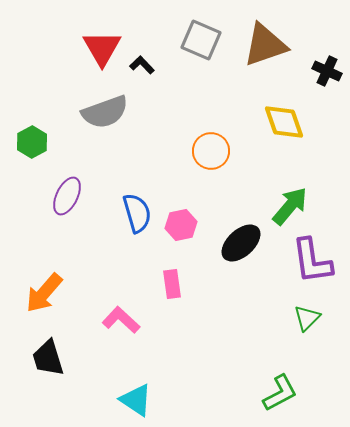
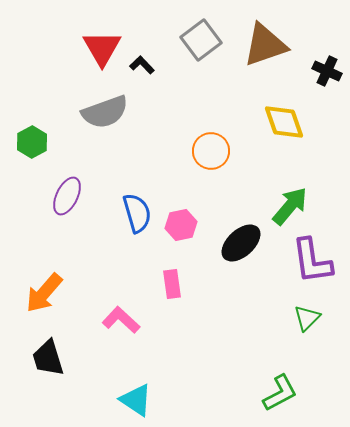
gray square: rotated 30 degrees clockwise
